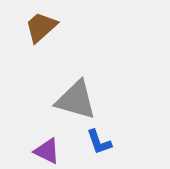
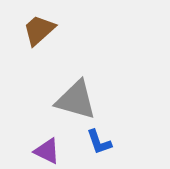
brown trapezoid: moved 2 px left, 3 px down
